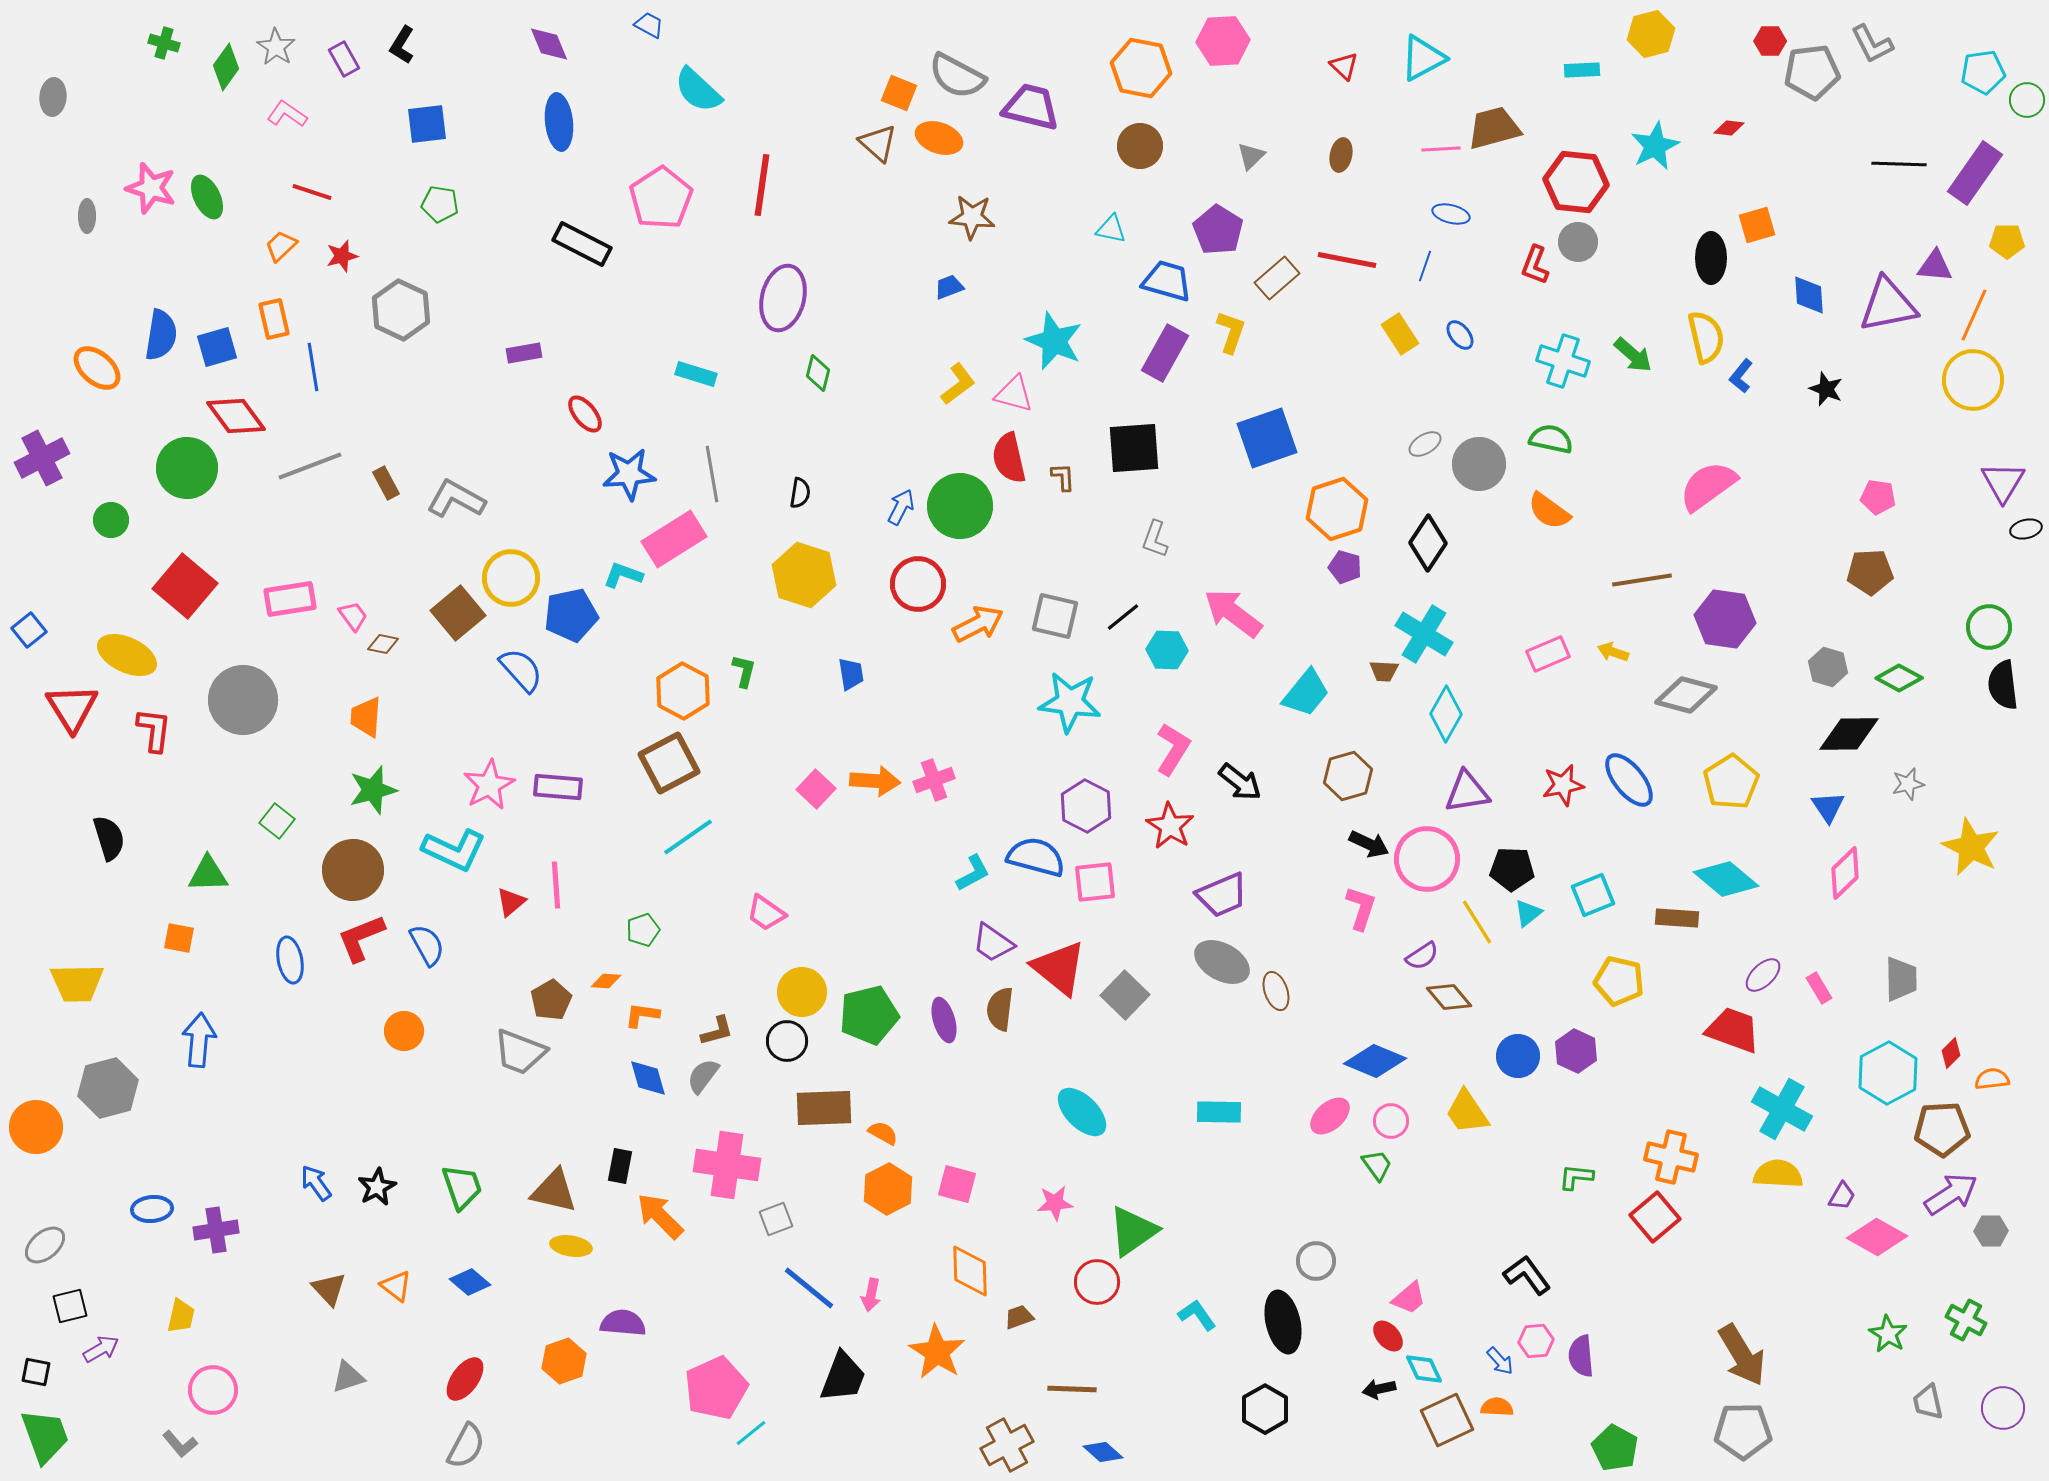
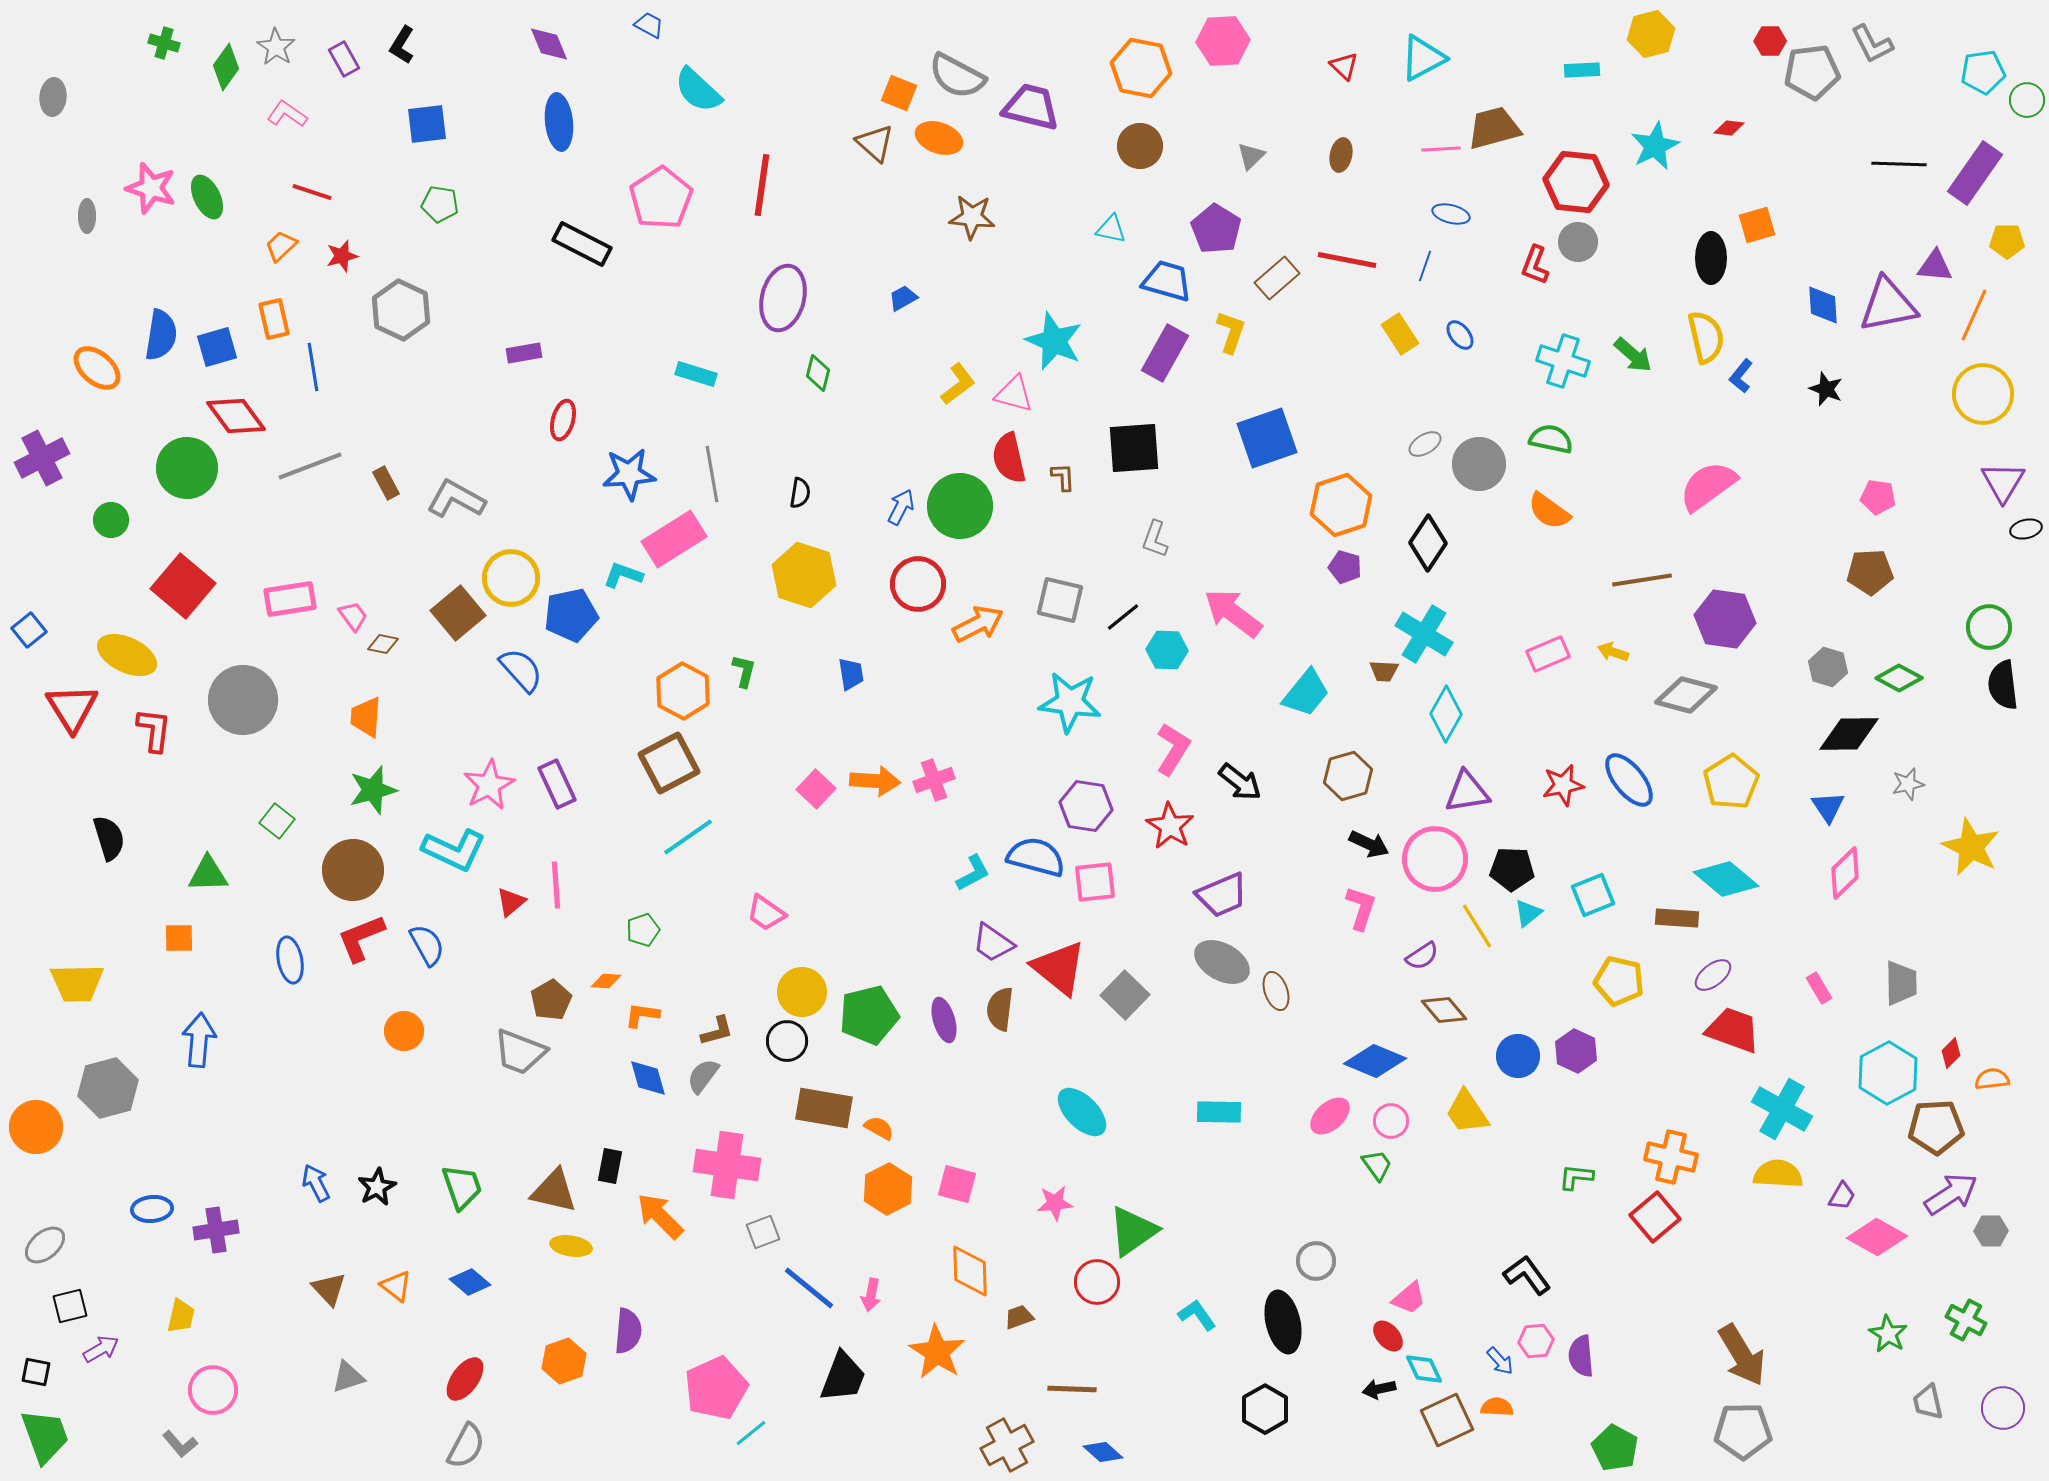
brown triangle at (878, 143): moved 3 px left
purple pentagon at (1218, 230): moved 2 px left, 1 px up
blue trapezoid at (949, 287): moved 46 px left, 11 px down; rotated 8 degrees counterclockwise
blue diamond at (1809, 295): moved 14 px right, 10 px down
yellow circle at (1973, 380): moved 10 px right, 14 px down
red ellipse at (585, 414): moved 22 px left, 6 px down; rotated 54 degrees clockwise
orange hexagon at (1337, 509): moved 4 px right, 4 px up
red square at (185, 586): moved 2 px left
gray square at (1055, 616): moved 5 px right, 16 px up
purple rectangle at (558, 787): moved 1 px left, 3 px up; rotated 60 degrees clockwise
purple hexagon at (1086, 806): rotated 18 degrees counterclockwise
pink circle at (1427, 859): moved 8 px right
yellow line at (1477, 922): moved 4 px down
orange square at (179, 938): rotated 12 degrees counterclockwise
purple ellipse at (1763, 975): moved 50 px left; rotated 6 degrees clockwise
gray trapezoid at (1901, 979): moved 4 px down
brown diamond at (1449, 997): moved 5 px left, 13 px down
brown rectangle at (824, 1108): rotated 12 degrees clockwise
brown pentagon at (1942, 1129): moved 6 px left, 2 px up
orange semicircle at (883, 1133): moved 4 px left, 5 px up
black rectangle at (620, 1166): moved 10 px left
blue arrow at (316, 1183): rotated 9 degrees clockwise
gray square at (776, 1219): moved 13 px left, 13 px down
purple semicircle at (623, 1323): moved 5 px right, 8 px down; rotated 90 degrees clockwise
